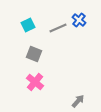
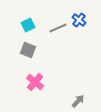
gray square: moved 6 px left, 4 px up
